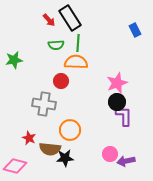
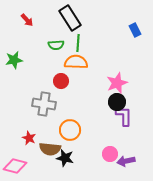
red arrow: moved 22 px left
black star: rotated 18 degrees clockwise
